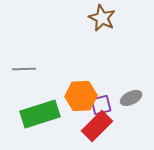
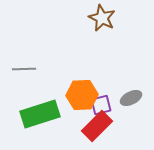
orange hexagon: moved 1 px right, 1 px up
